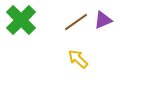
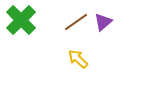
purple triangle: moved 2 px down; rotated 18 degrees counterclockwise
